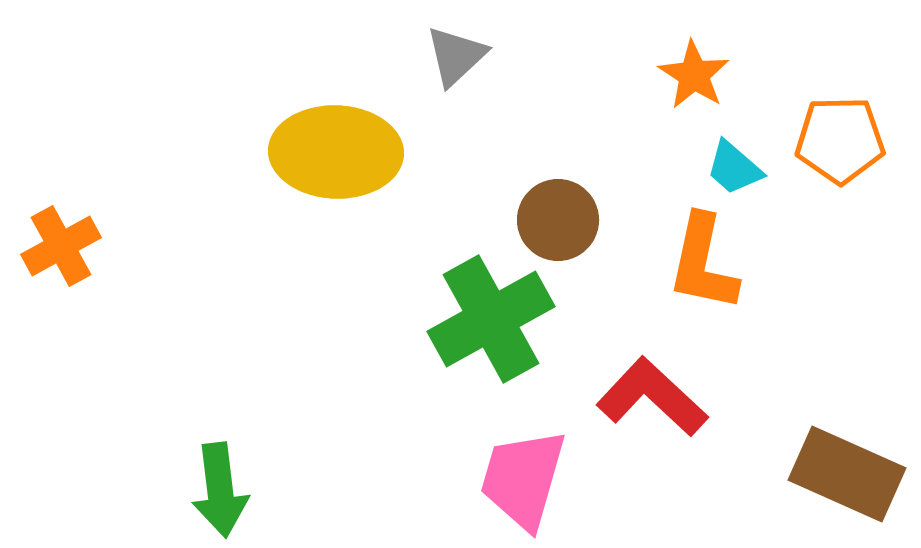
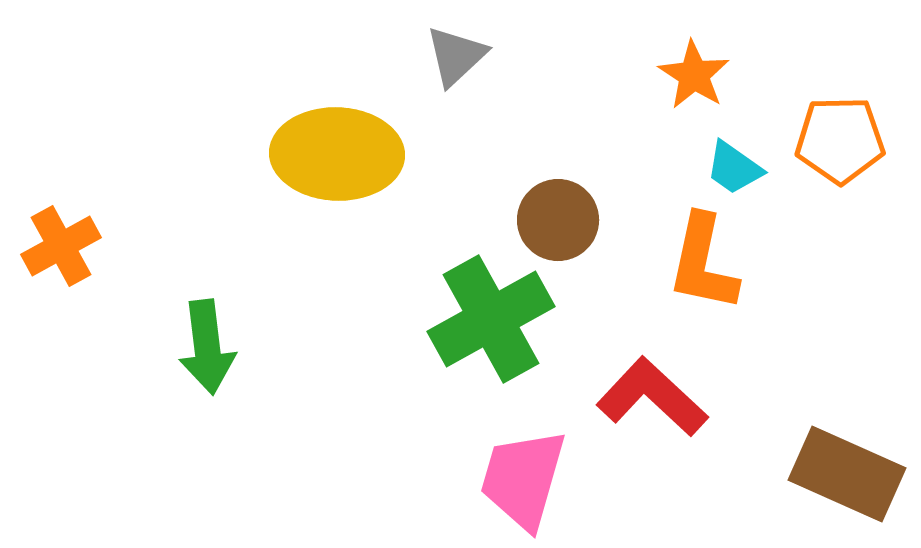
yellow ellipse: moved 1 px right, 2 px down
cyan trapezoid: rotated 6 degrees counterclockwise
green arrow: moved 13 px left, 143 px up
